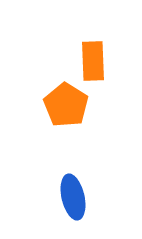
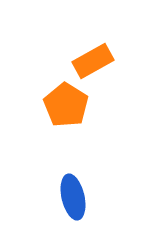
orange rectangle: rotated 63 degrees clockwise
